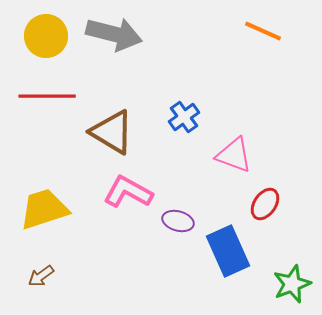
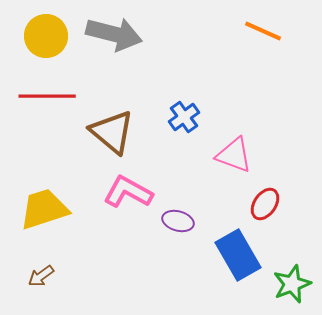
brown triangle: rotated 9 degrees clockwise
blue rectangle: moved 10 px right, 4 px down; rotated 6 degrees counterclockwise
